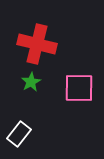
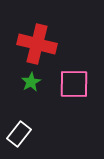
pink square: moved 5 px left, 4 px up
